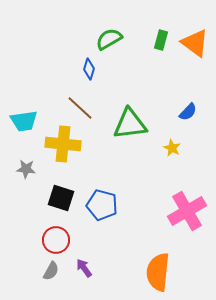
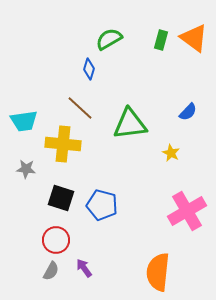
orange triangle: moved 1 px left, 5 px up
yellow star: moved 1 px left, 5 px down
